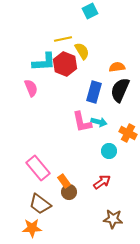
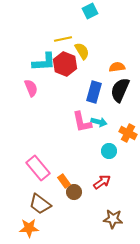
brown circle: moved 5 px right
orange star: moved 3 px left
